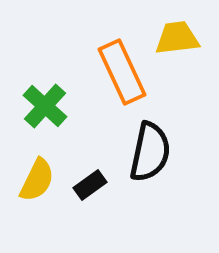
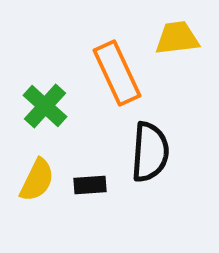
orange rectangle: moved 5 px left, 1 px down
black semicircle: rotated 8 degrees counterclockwise
black rectangle: rotated 32 degrees clockwise
